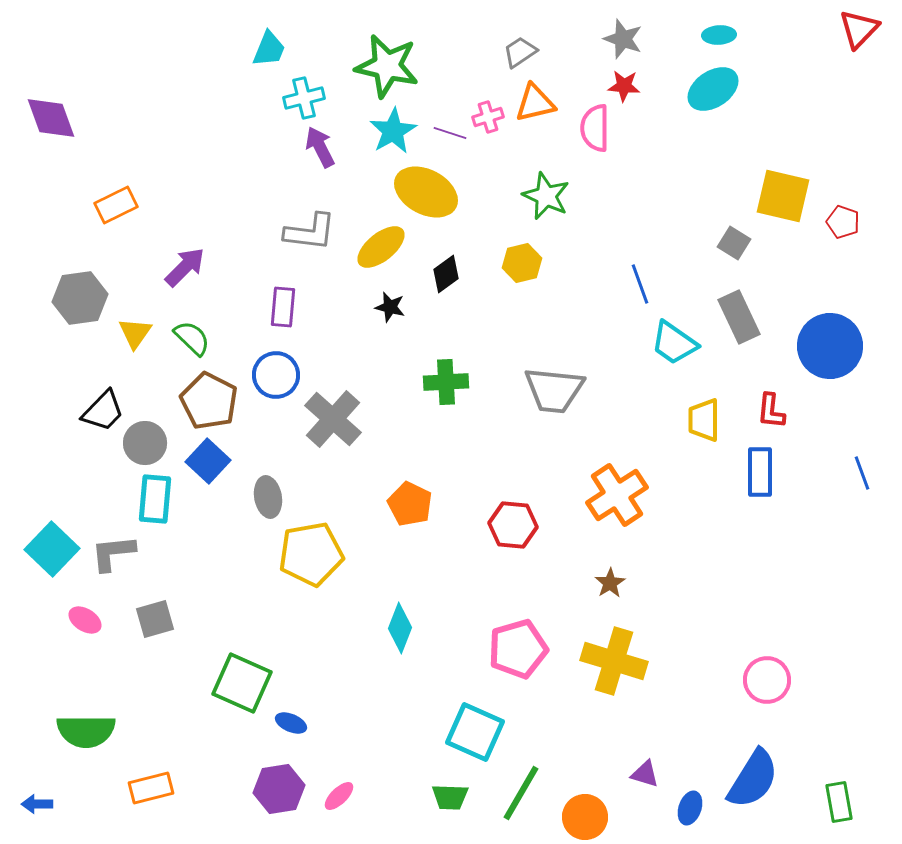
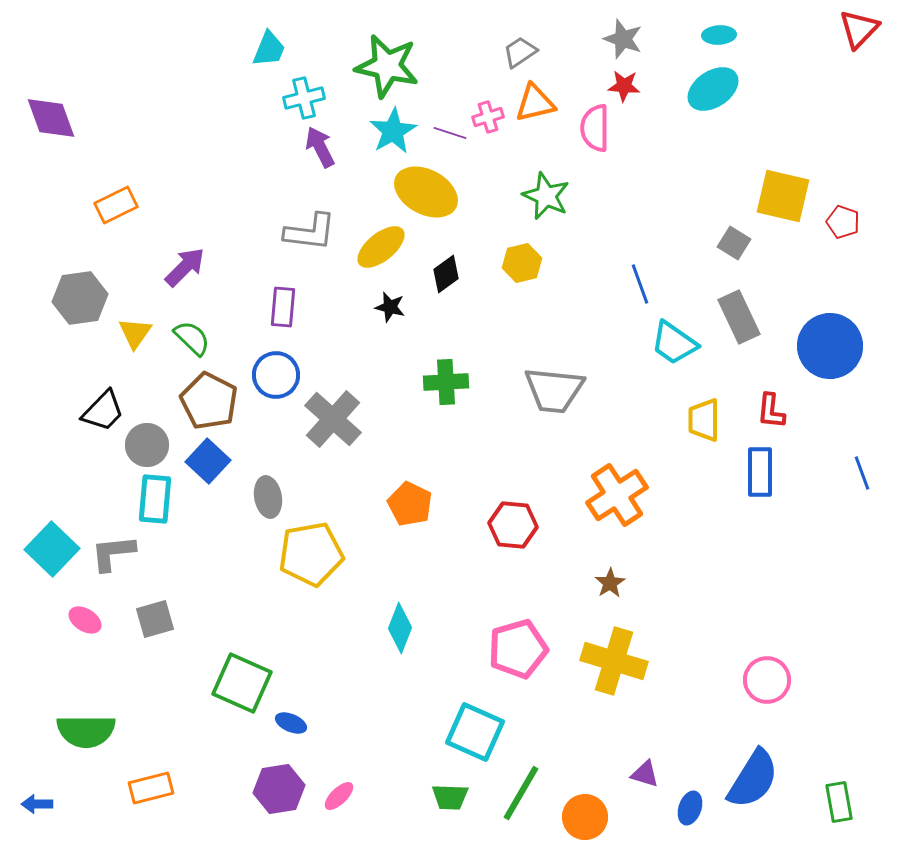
gray circle at (145, 443): moved 2 px right, 2 px down
